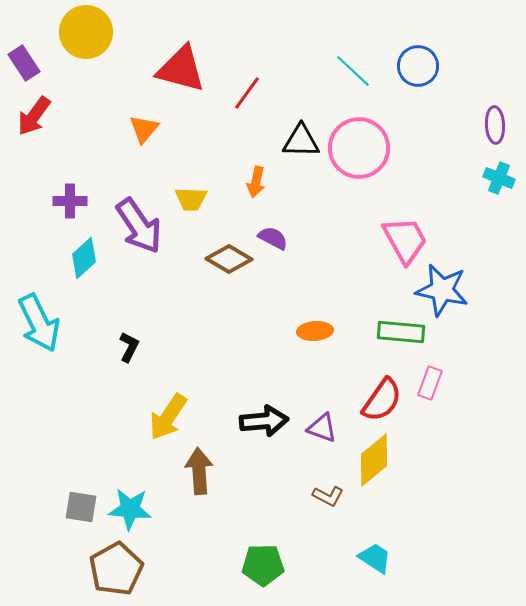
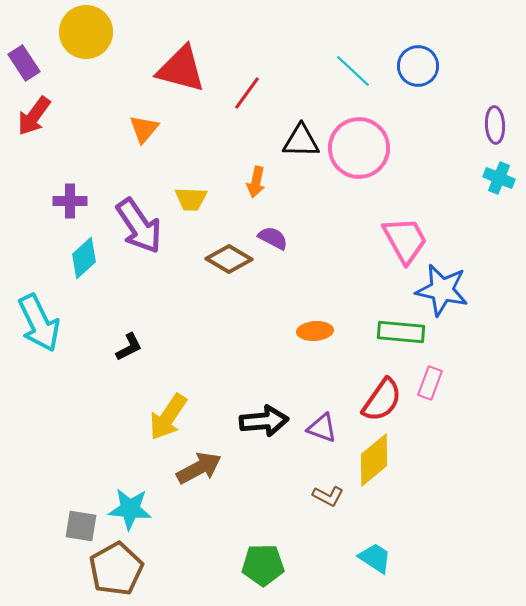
black L-shape: rotated 36 degrees clockwise
brown arrow: moved 3 px up; rotated 66 degrees clockwise
gray square: moved 19 px down
